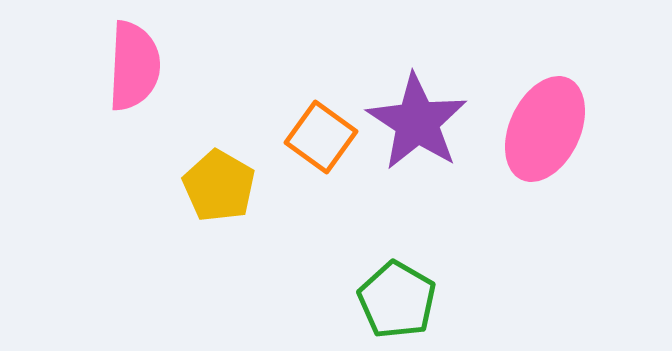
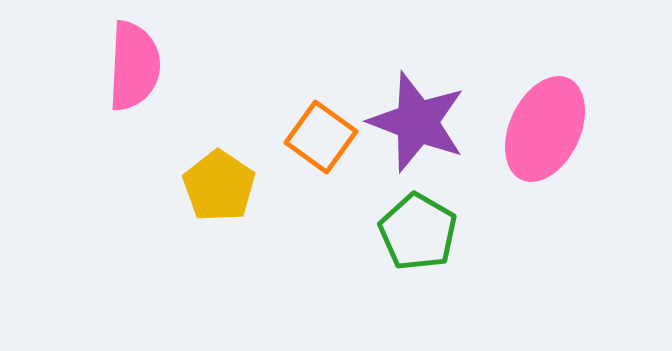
purple star: rotated 12 degrees counterclockwise
yellow pentagon: rotated 4 degrees clockwise
green pentagon: moved 21 px right, 68 px up
